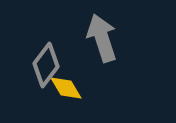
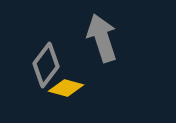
yellow diamond: rotated 44 degrees counterclockwise
